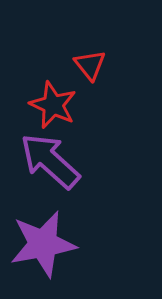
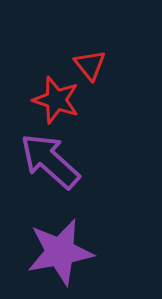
red star: moved 3 px right, 5 px up; rotated 6 degrees counterclockwise
purple star: moved 17 px right, 8 px down
